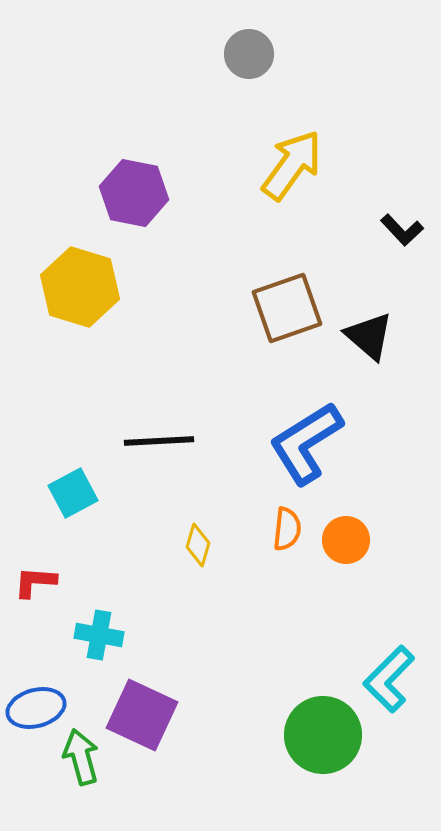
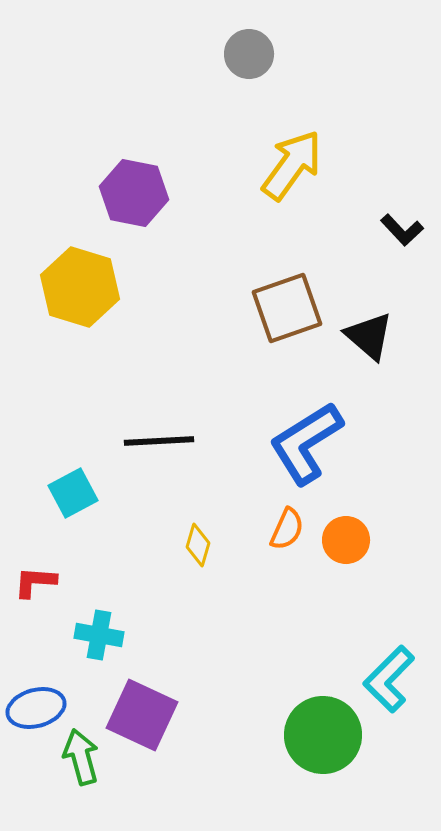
orange semicircle: rotated 18 degrees clockwise
